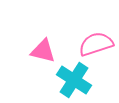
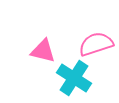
cyan cross: moved 2 px up
